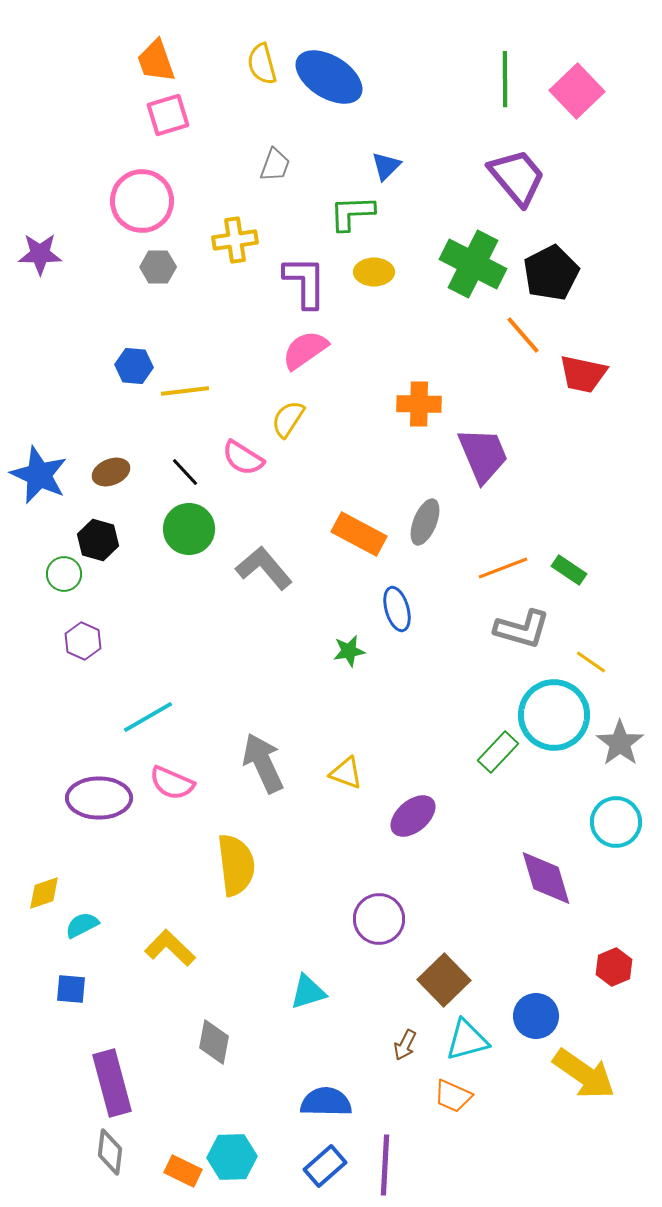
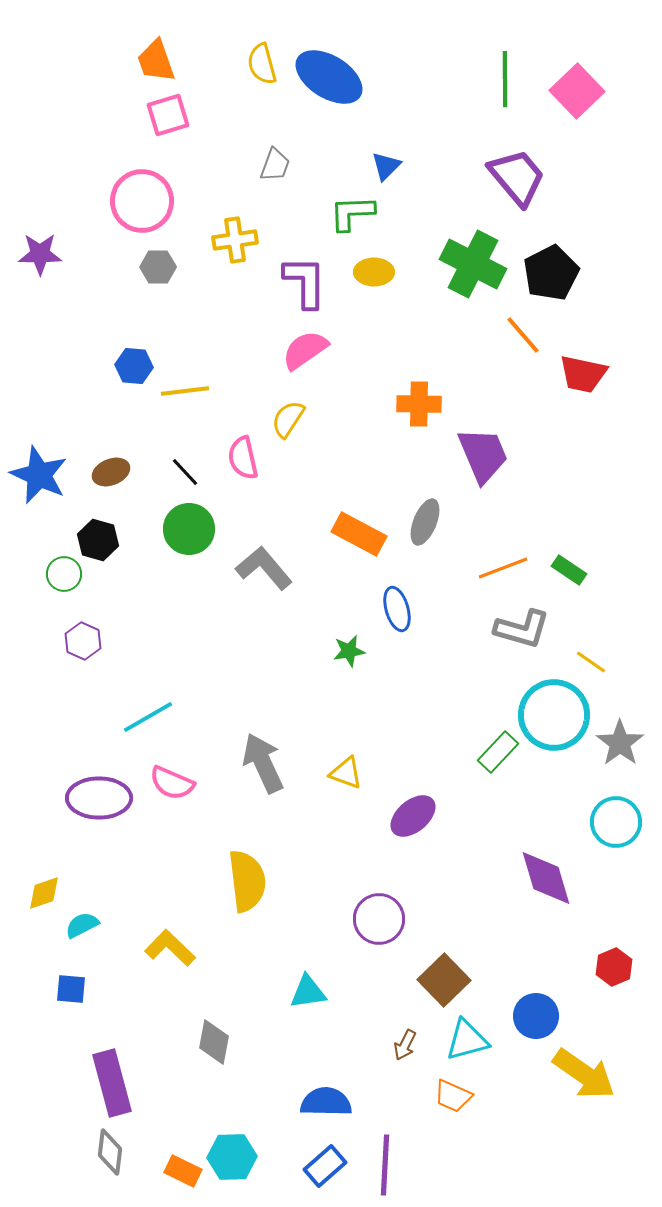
pink semicircle at (243, 458): rotated 45 degrees clockwise
yellow semicircle at (236, 865): moved 11 px right, 16 px down
cyan triangle at (308, 992): rotated 9 degrees clockwise
